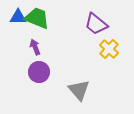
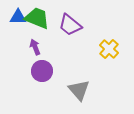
purple trapezoid: moved 26 px left, 1 px down
purple circle: moved 3 px right, 1 px up
